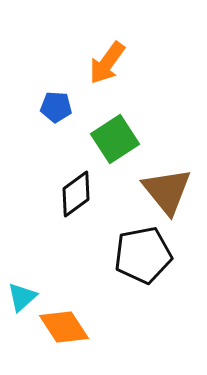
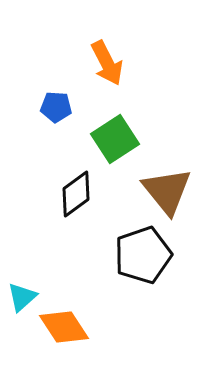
orange arrow: rotated 63 degrees counterclockwise
black pentagon: rotated 8 degrees counterclockwise
